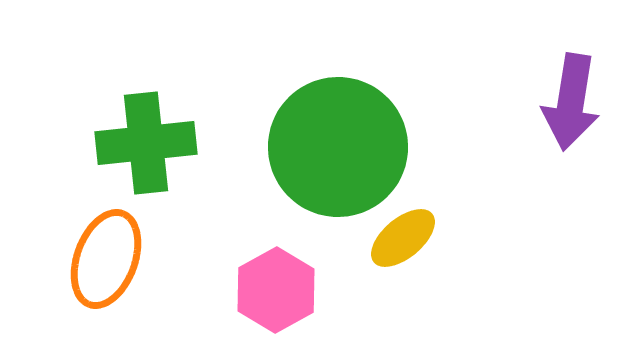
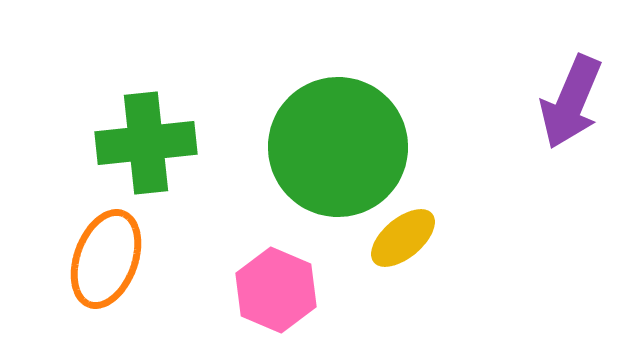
purple arrow: rotated 14 degrees clockwise
pink hexagon: rotated 8 degrees counterclockwise
